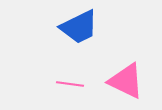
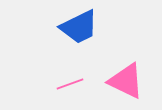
pink line: rotated 28 degrees counterclockwise
